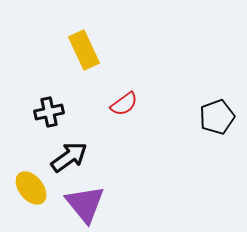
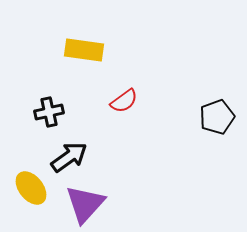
yellow rectangle: rotated 57 degrees counterclockwise
red semicircle: moved 3 px up
purple triangle: rotated 21 degrees clockwise
